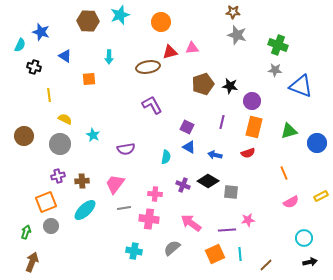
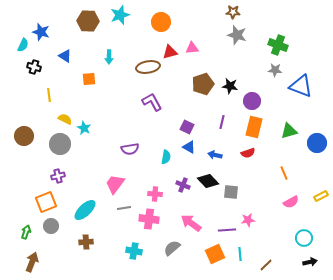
cyan semicircle at (20, 45): moved 3 px right
purple L-shape at (152, 105): moved 3 px up
cyan star at (93, 135): moved 9 px left, 7 px up
purple semicircle at (126, 149): moved 4 px right
brown cross at (82, 181): moved 4 px right, 61 px down
black diamond at (208, 181): rotated 15 degrees clockwise
